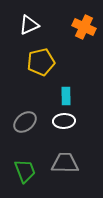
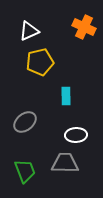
white triangle: moved 6 px down
yellow pentagon: moved 1 px left
white ellipse: moved 12 px right, 14 px down
